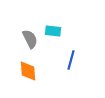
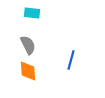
cyan rectangle: moved 21 px left, 18 px up
gray semicircle: moved 2 px left, 6 px down
